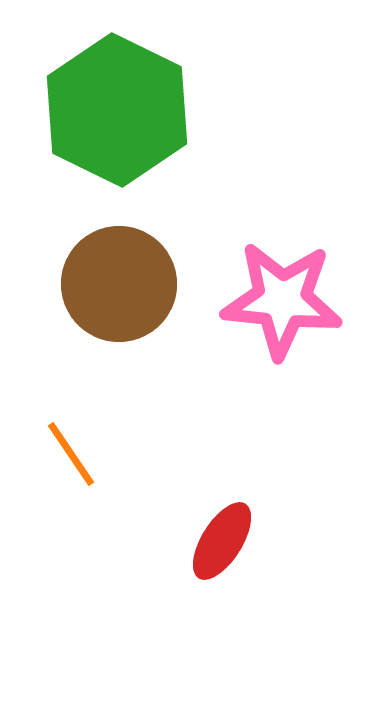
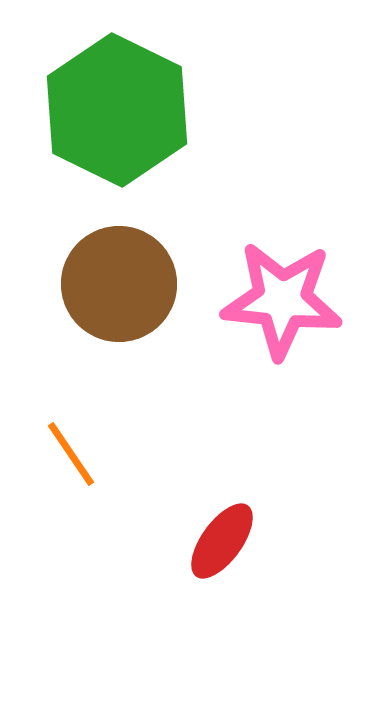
red ellipse: rotated 4 degrees clockwise
